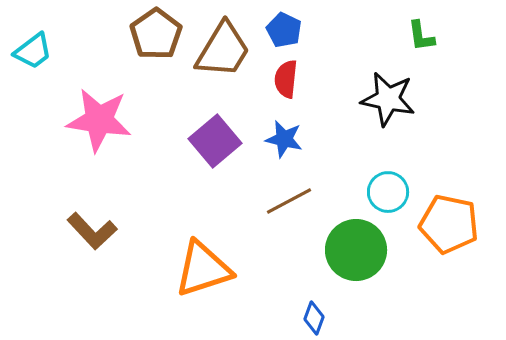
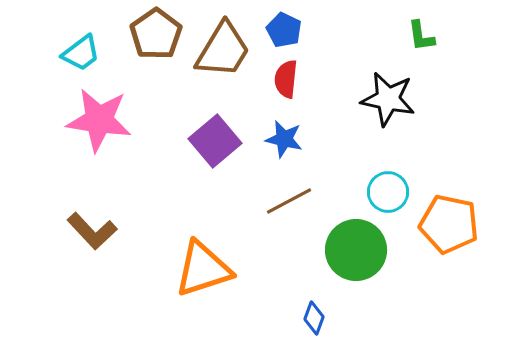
cyan trapezoid: moved 48 px right, 2 px down
